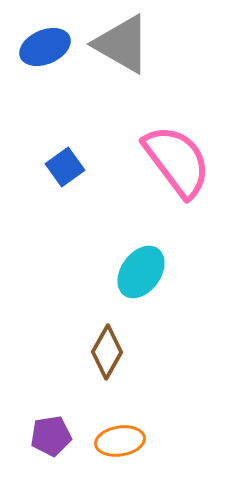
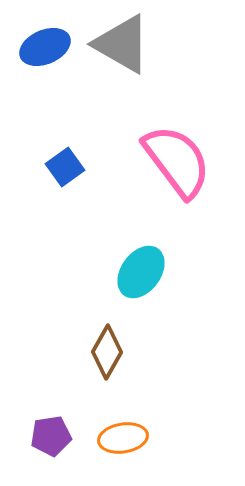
orange ellipse: moved 3 px right, 3 px up
